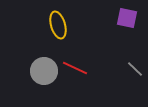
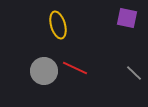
gray line: moved 1 px left, 4 px down
